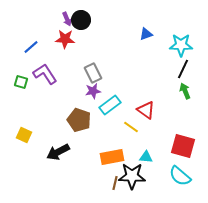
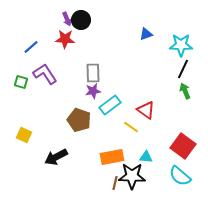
gray rectangle: rotated 24 degrees clockwise
red square: rotated 20 degrees clockwise
black arrow: moved 2 px left, 5 px down
